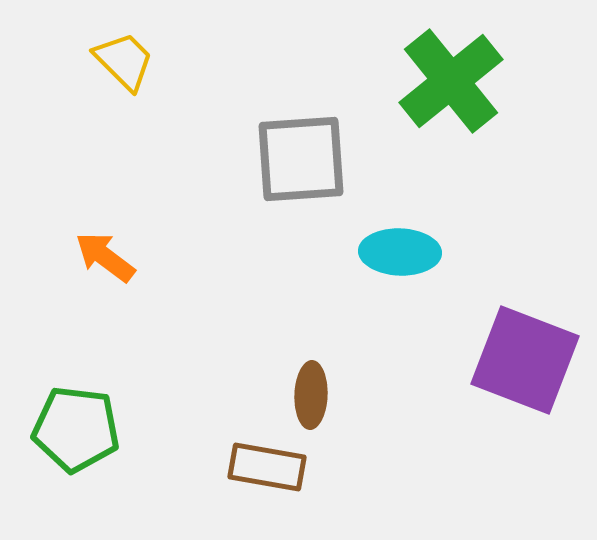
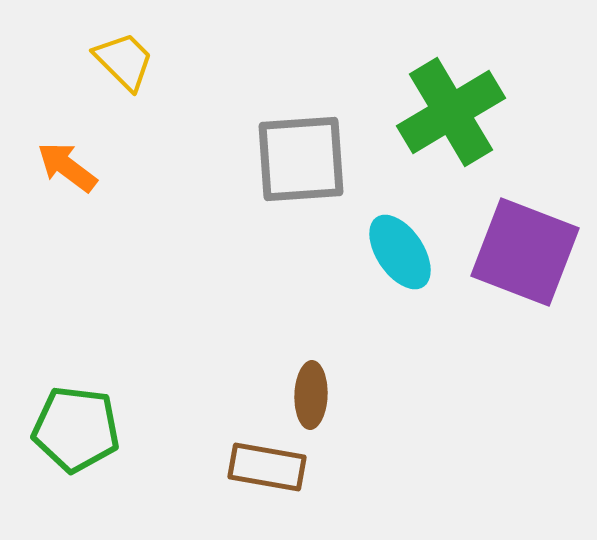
green cross: moved 31 px down; rotated 8 degrees clockwise
cyan ellipse: rotated 54 degrees clockwise
orange arrow: moved 38 px left, 90 px up
purple square: moved 108 px up
